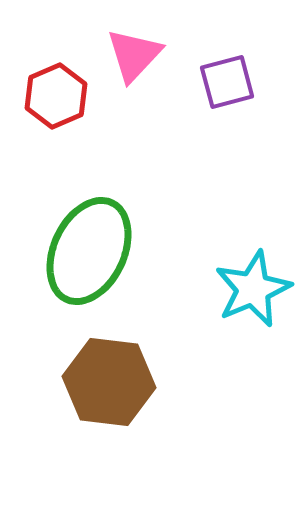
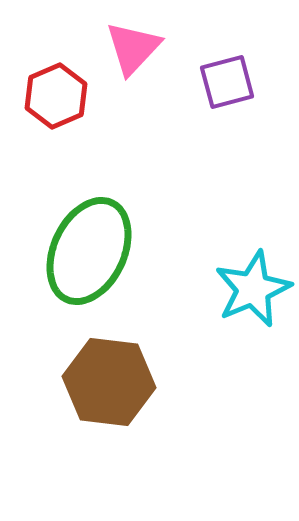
pink triangle: moved 1 px left, 7 px up
